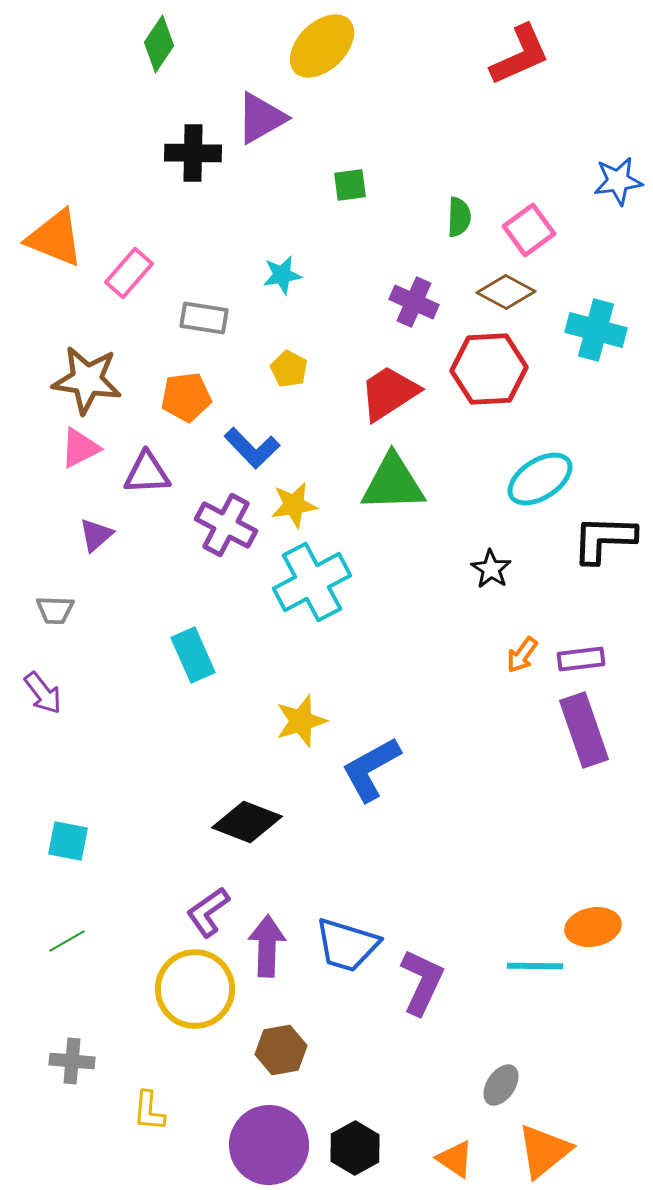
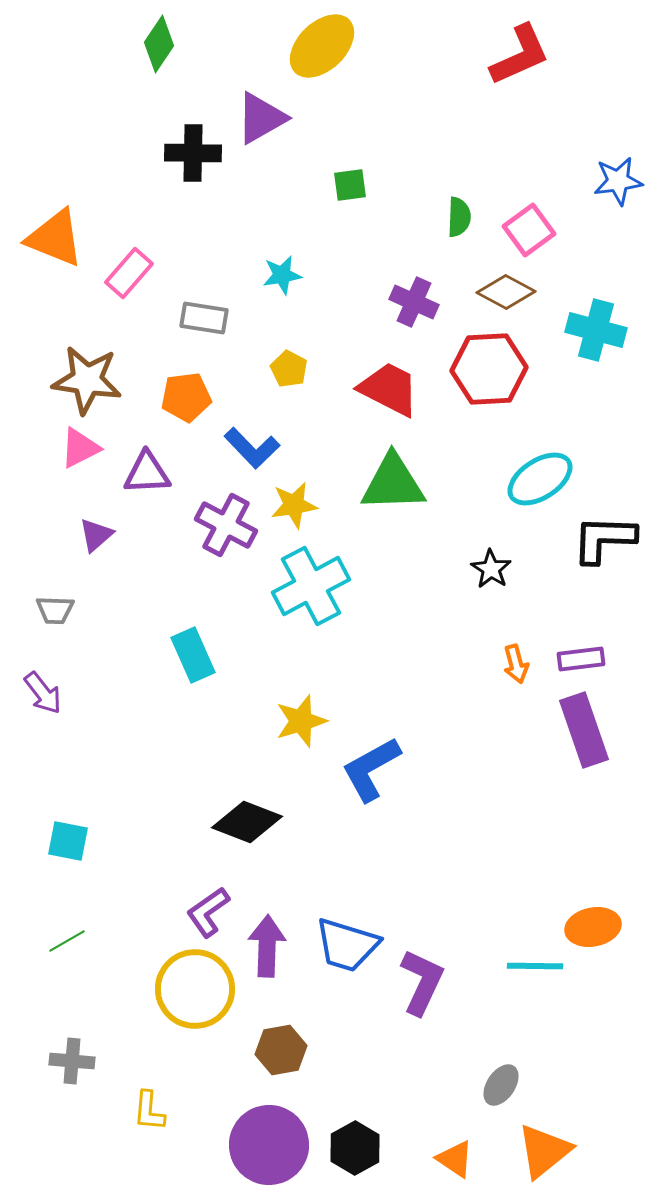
red trapezoid at (389, 393): moved 4 px up; rotated 60 degrees clockwise
cyan cross at (312, 582): moved 1 px left, 4 px down
orange arrow at (522, 655): moved 6 px left, 9 px down; rotated 51 degrees counterclockwise
